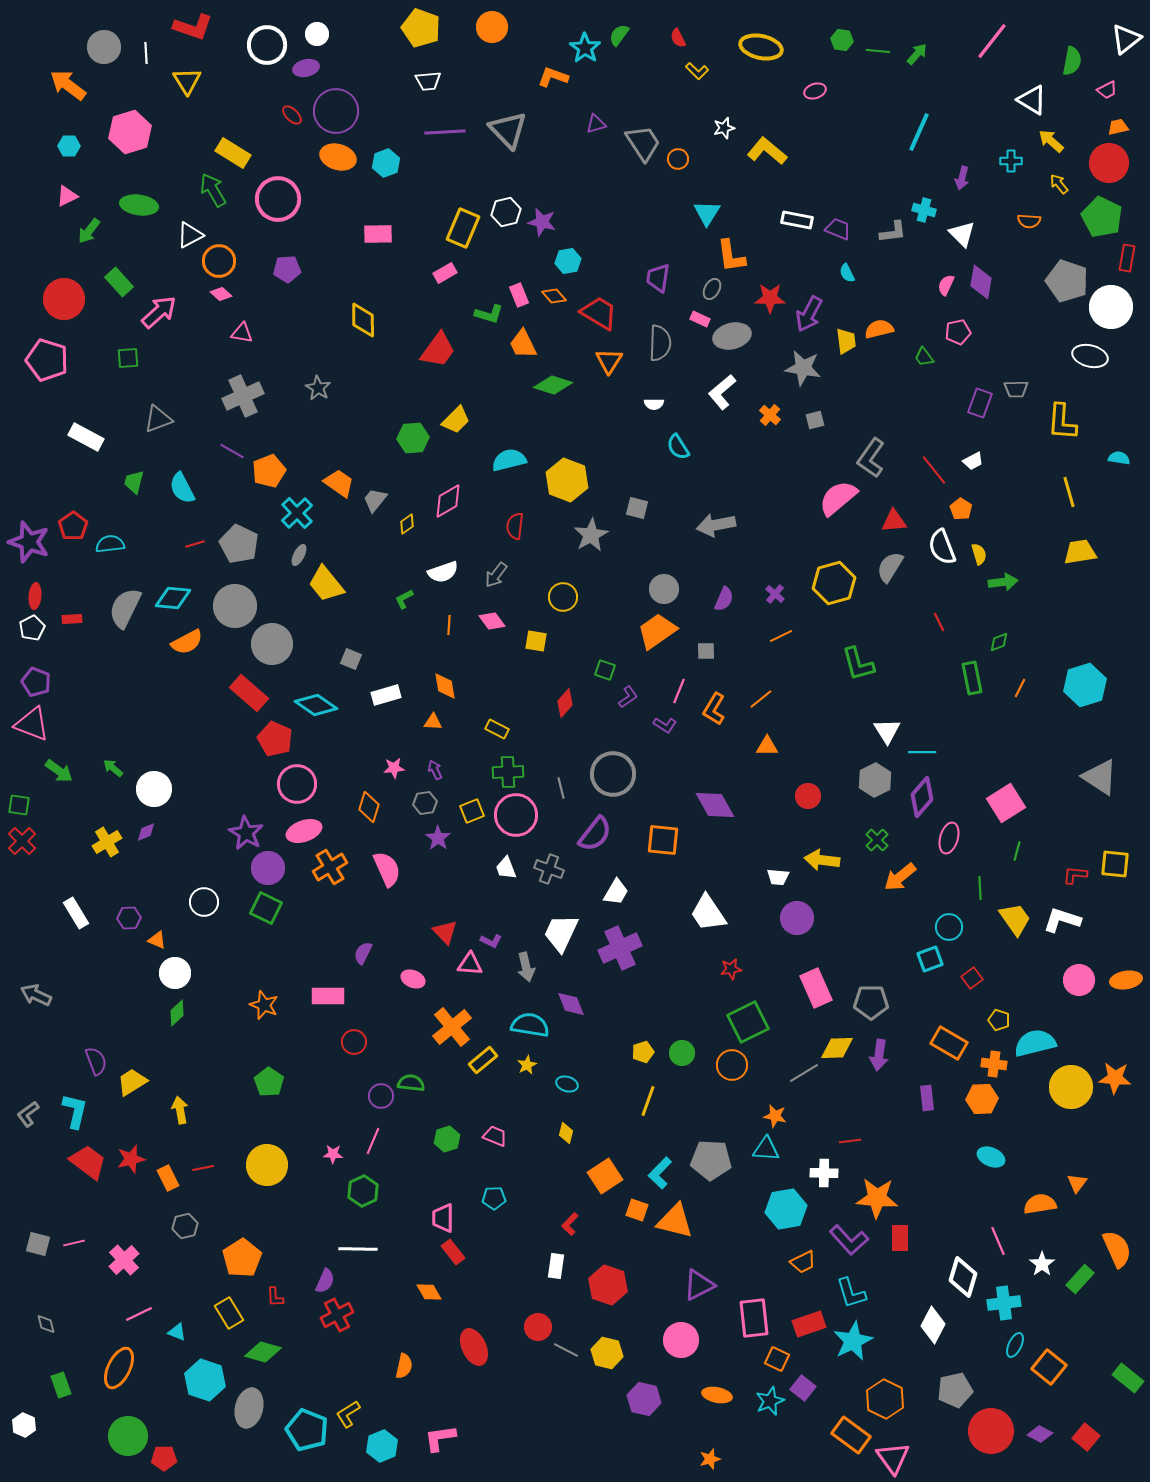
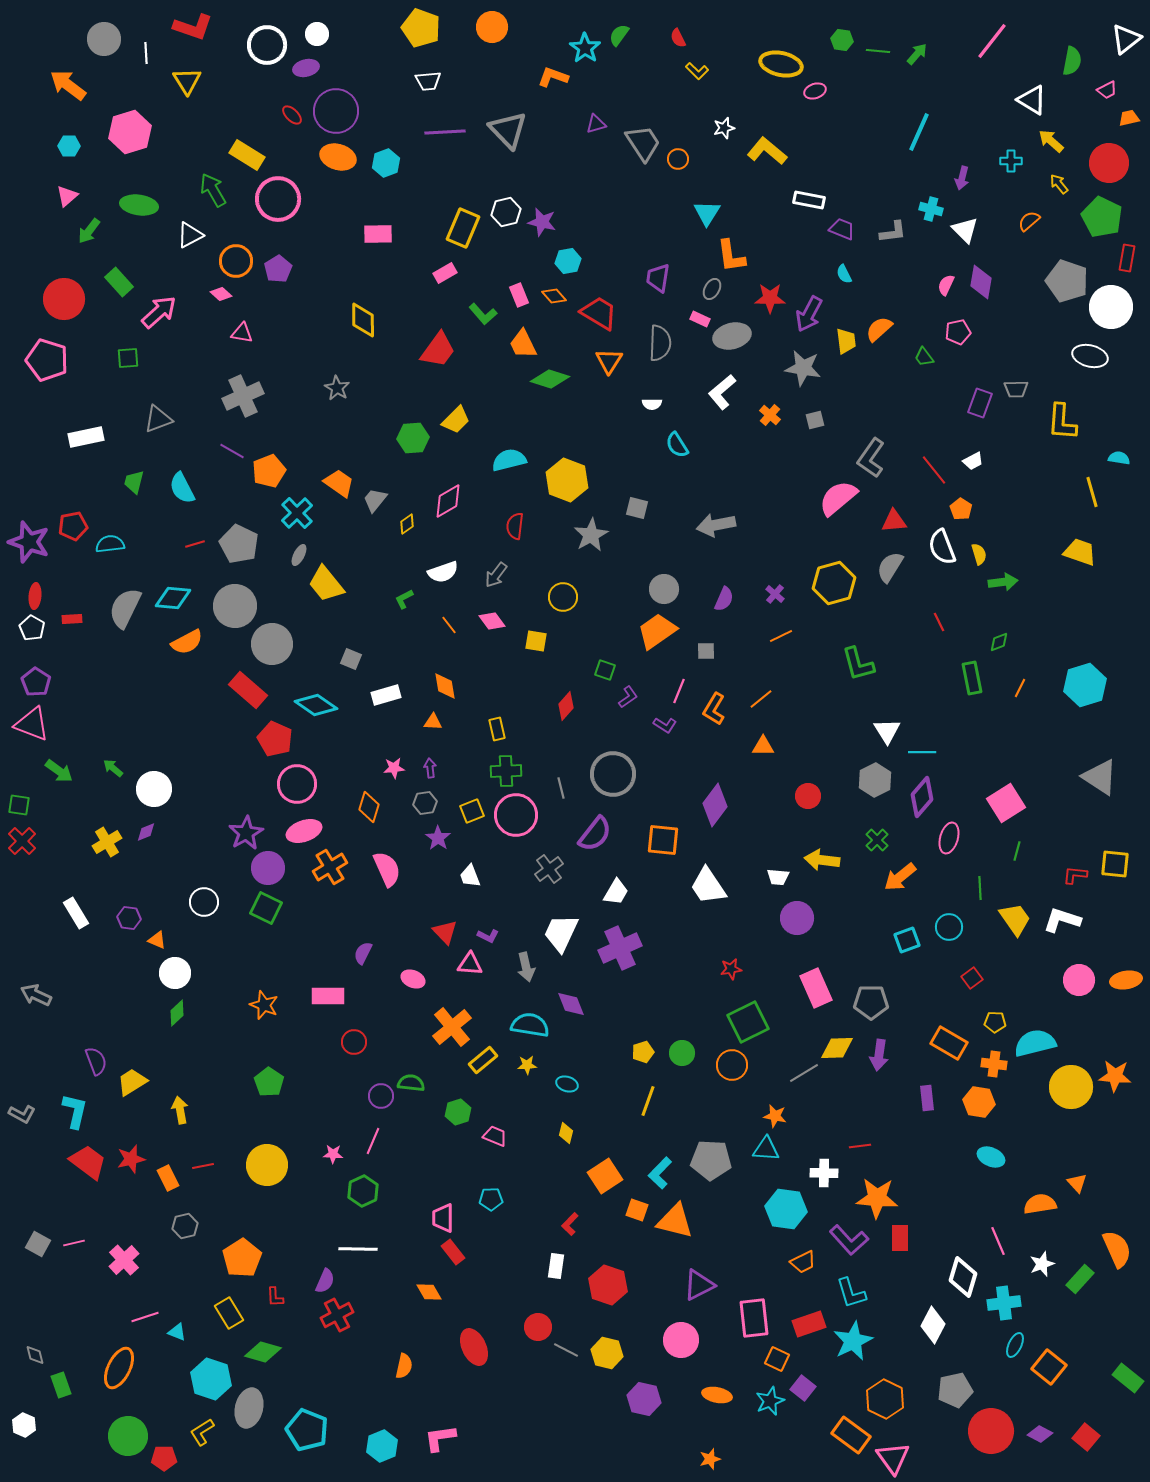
gray circle at (104, 47): moved 8 px up
yellow ellipse at (761, 47): moved 20 px right, 17 px down
orange trapezoid at (1118, 127): moved 11 px right, 9 px up
yellow rectangle at (233, 153): moved 14 px right, 2 px down
pink triangle at (67, 196): rotated 15 degrees counterclockwise
cyan cross at (924, 210): moved 7 px right, 1 px up
white rectangle at (797, 220): moved 12 px right, 20 px up
orange semicircle at (1029, 221): rotated 135 degrees clockwise
purple trapezoid at (838, 229): moved 4 px right
white triangle at (962, 234): moved 3 px right, 4 px up
orange circle at (219, 261): moved 17 px right
purple pentagon at (287, 269): moved 9 px left; rotated 28 degrees counterclockwise
cyan semicircle at (847, 273): moved 3 px left, 1 px down
green L-shape at (489, 314): moved 6 px left; rotated 32 degrees clockwise
orange semicircle at (879, 329): rotated 28 degrees counterclockwise
green diamond at (553, 385): moved 3 px left, 6 px up
gray star at (318, 388): moved 19 px right
white semicircle at (654, 404): moved 2 px left
white rectangle at (86, 437): rotated 40 degrees counterclockwise
cyan semicircle at (678, 447): moved 1 px left, 2 px up
yellow line at (1069, 492): moved 23 px right
red pentagon at (73, 526): rotated 24 degrees clockwise
yellow trapezoid at (1080, 552): rotated 28 degrees clockwise
orange line at (449, 625): rotated 42 degrees counterclockwise
white pentagon at (32, 628): rotated 15 degrees counterclockwise
purple pentagon at (36, 682): rotated 12 degrees clockwise
red rectangle at (249, 693): moved 1 px left, 3 px up
red diamond at (565, 703): moved 1 px right, 3 px down
yellow rectangle at (497, 729): rotated 50 degrees clockwise
orange triangle at (767, 746): moved 4 px left
purple arrow at (435, 770): moved 5 px left, 2 px up; rotated 18 degrees clockwise
green cross at (508, 772): moved 2 px left, 1 px up
purple diamond at (715, 805): rotated 66 degrees clockwise
purple star at (246, 833): rotated 12 degrees clockwise
white trapezoid at (506, 868): moved 36 px left, 8 px down
gray cross at (549, 869): rotated 32 degrees clockwise
white trapezoid at (708, 913): moved 27 px up
purple hexagon at (129, 918): rotated 10 degrees clockwise
purple L-shape at (491, 941): moved 3 px left, 5 px up
cyan square at (930, 959): moved 23 px left, 19 px up
yellow pentagon at (999, 1020): moved 4 px left, 2 px down; rotated 15 degrees counterclockwise
yellow star at (527, 1065): rotated 24 degrees clockwise
orange star at (1115, 1078): moved 2 px up
orange hexagon at (982, 1099): moved 3 px left, 3 px down; rotated 12 degrees clockwise
gray L-shape at (28, 1114): moved 6 px left; rotated 116 degrees counterclockwise
green hexagon at (447, 1139): moved 11 px right, 27 px up
red line at (850, 1141): moved 10 px right, 5 px down
red line at (203, 1168): moved 2 px up
orange triangle at (1077, 1183): rotated 20 degrees counterclockwise
cyan pentagon at (494, 1198): moved 3 px left, 1 px down
cyan hexagon at (786, 1209): rotated 18 degrees clockwise
gray square at (38, 1244): rotated 15 degrees clockwise
white star at (1042, 1264): rotated 15 degrees clockwise
pink line at (139, 1314): moved 6 px right, 3 px down; rotated 8 degrees clockwise
gray diamond at (46, 1324): moved 11 px left, 31 px down
cyan hexagon at (205, 1380): moved 6 px right, 1 px up
yellow L-shape at (348, 1414): moved 146 px left, 18 px down
